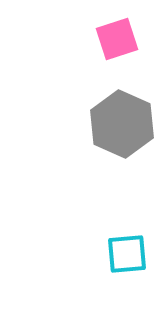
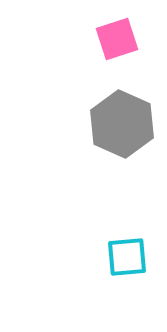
cyan square: moved 3 px down
